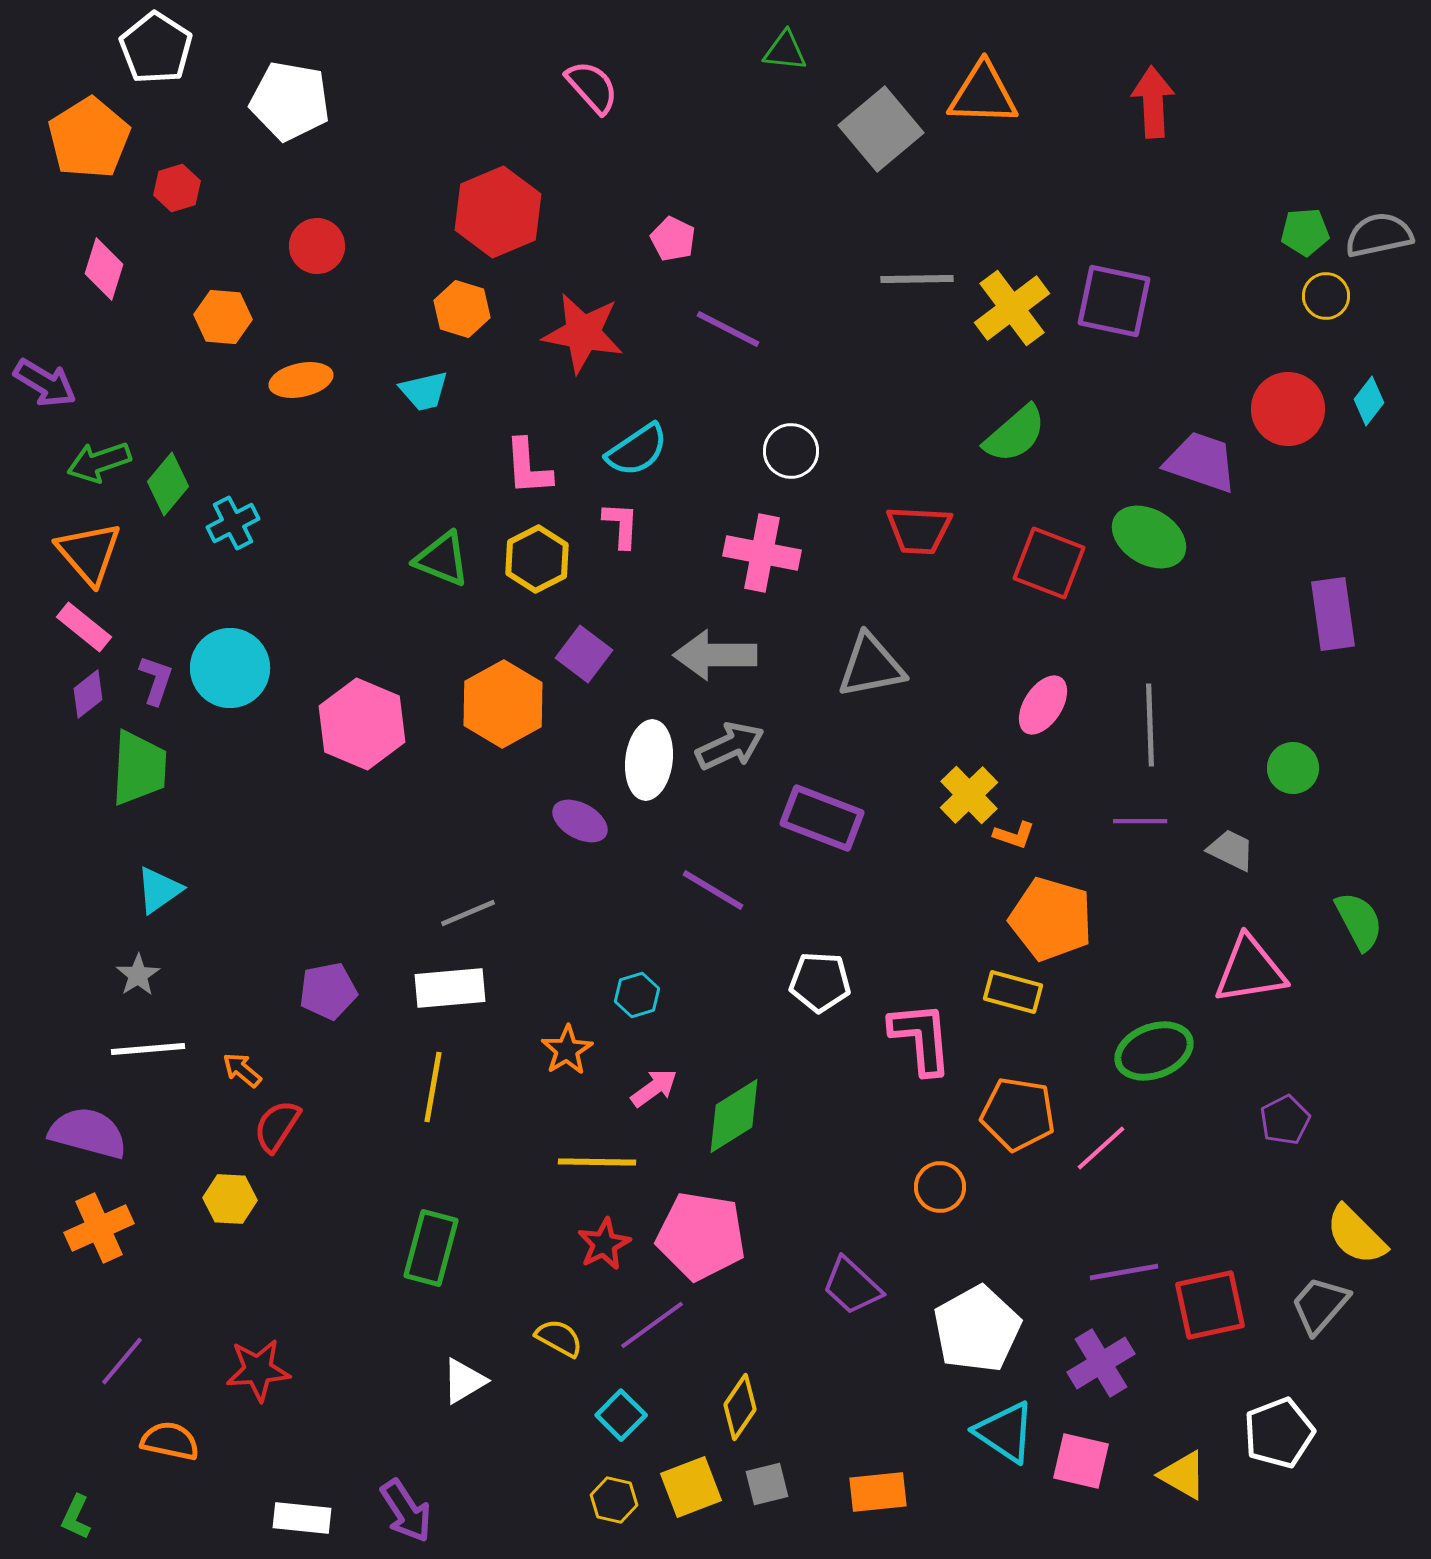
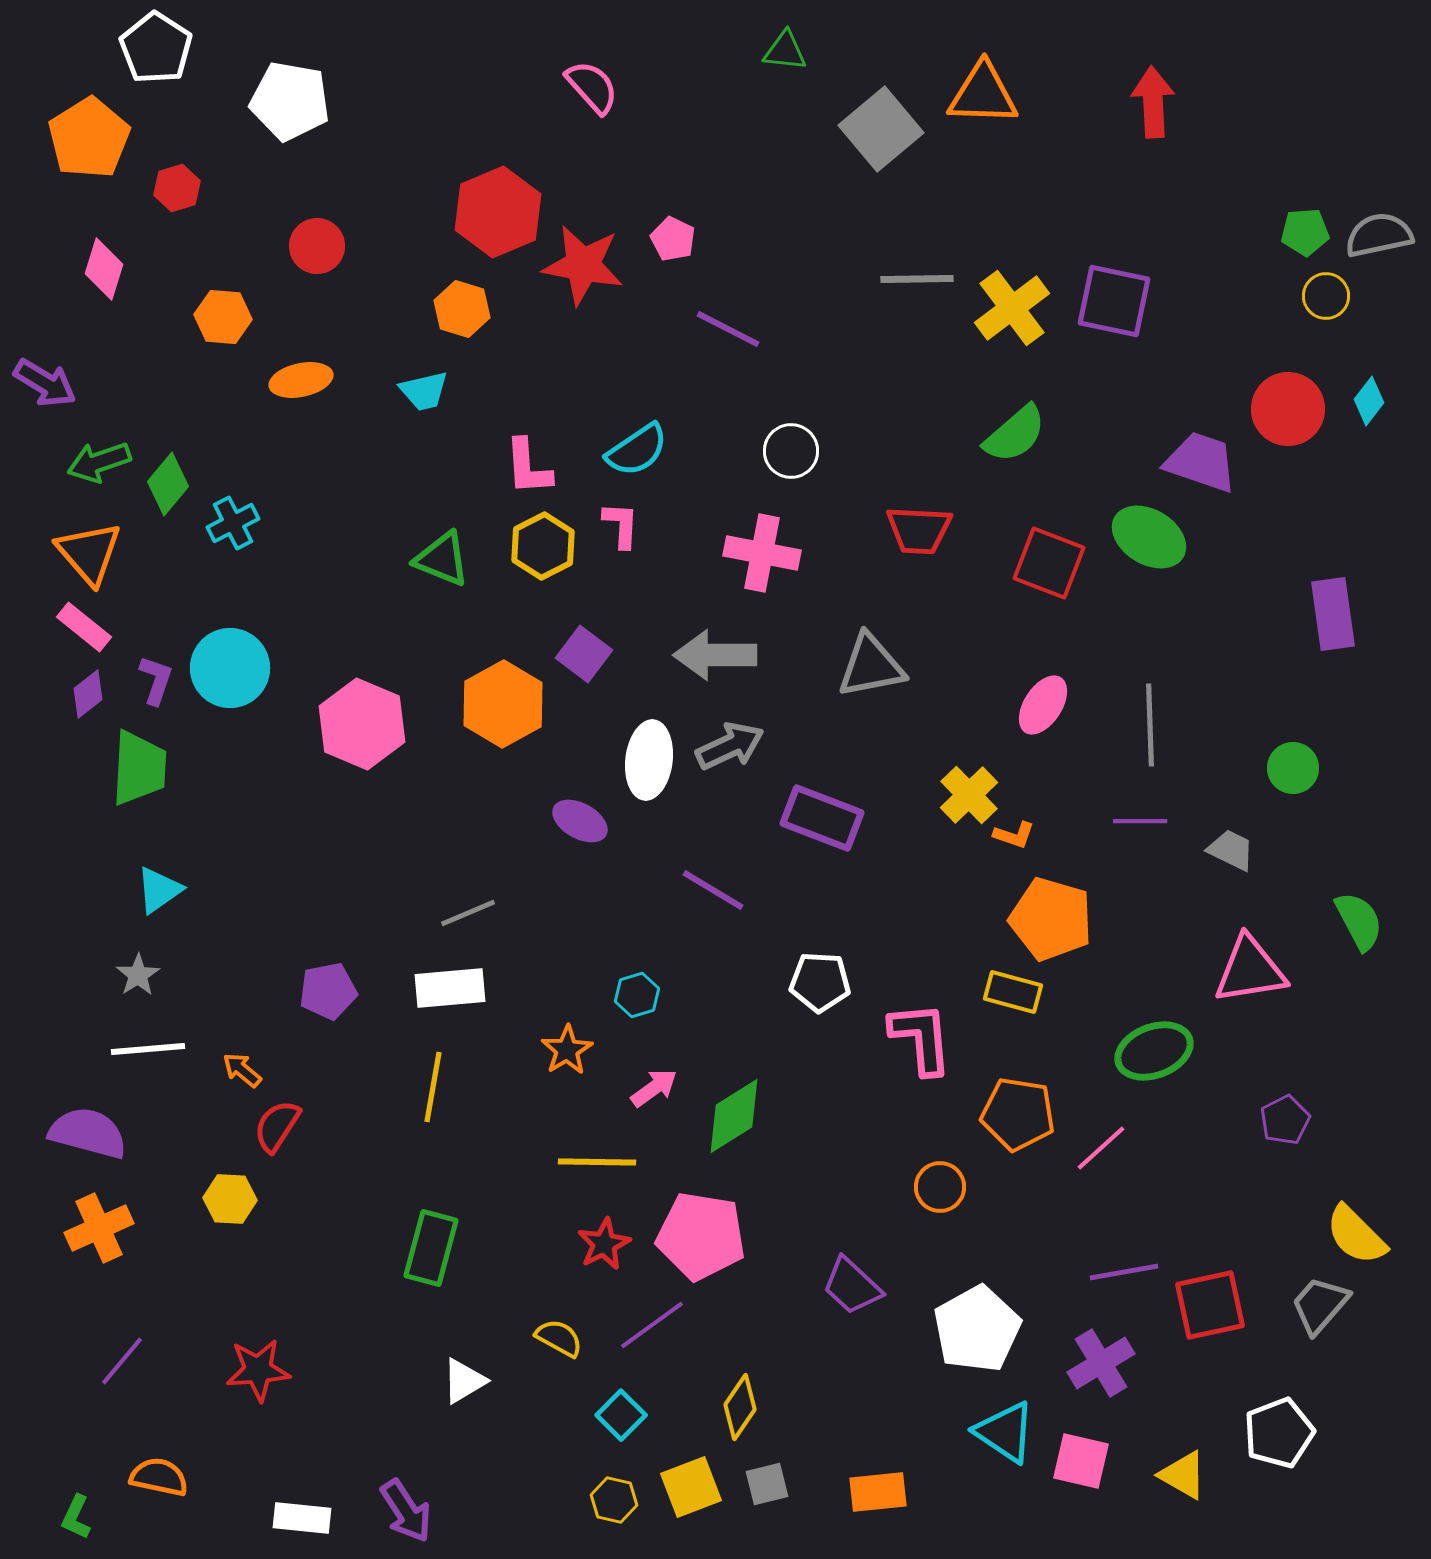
red star at (583, 333): moved 68 px up
yellow hexagon at (537, 559): moved 6 px right, 13 px up
orange semicircle at (170, 1441): moved 11 px left, 36 px down
